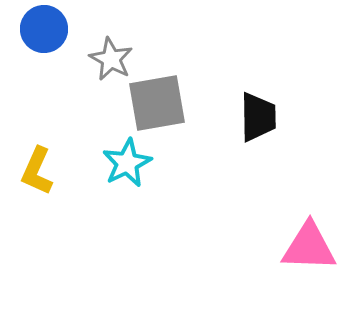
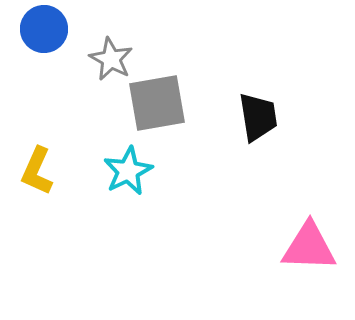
black trapezoid: rotated 8 degrees counterclockwise
cyan star: moved 1 px right, 8 px down
